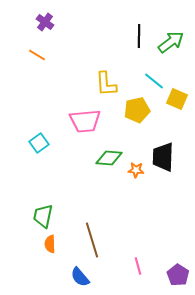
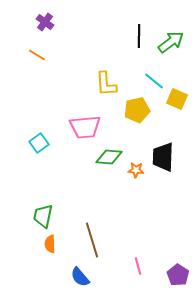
pink trapezoid: moved 6 px down
green diamond: moved 1 px up
